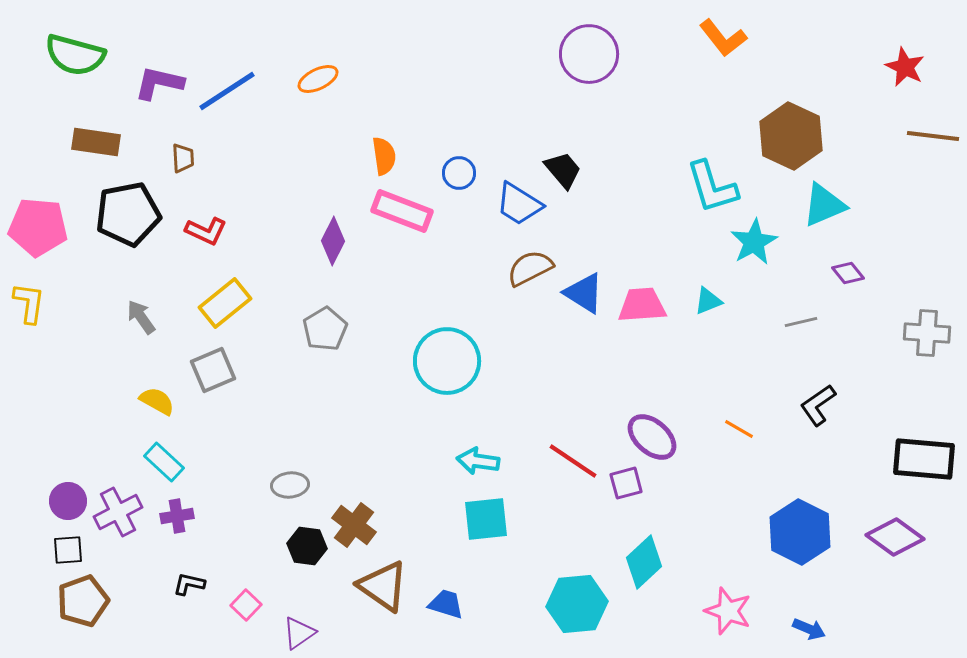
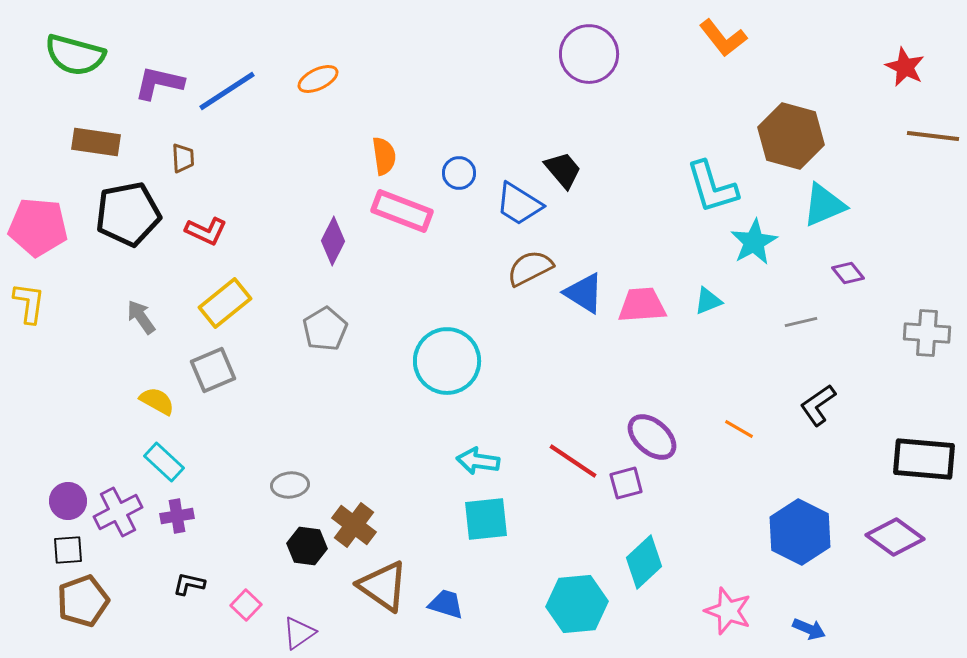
brown hexagon at (791, 136): rotated 10 degrees counterclockwise
